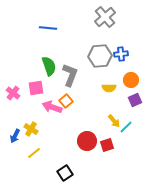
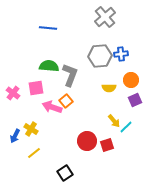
green semicircle: rotated 66 degrees counterclockwise
